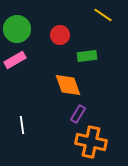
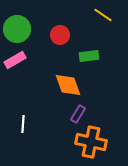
green rectangle: moved 2 px right
white line: moved 1 px right, 1 px up; rotated 12 degrees clockwise
